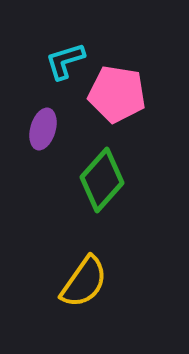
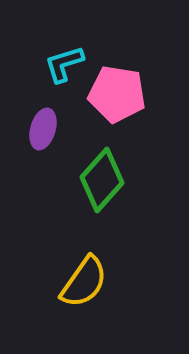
cyan L-shape: moved 1 px left, 3 px down
